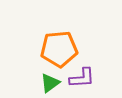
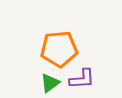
purple L-shape: moved 1 px down
